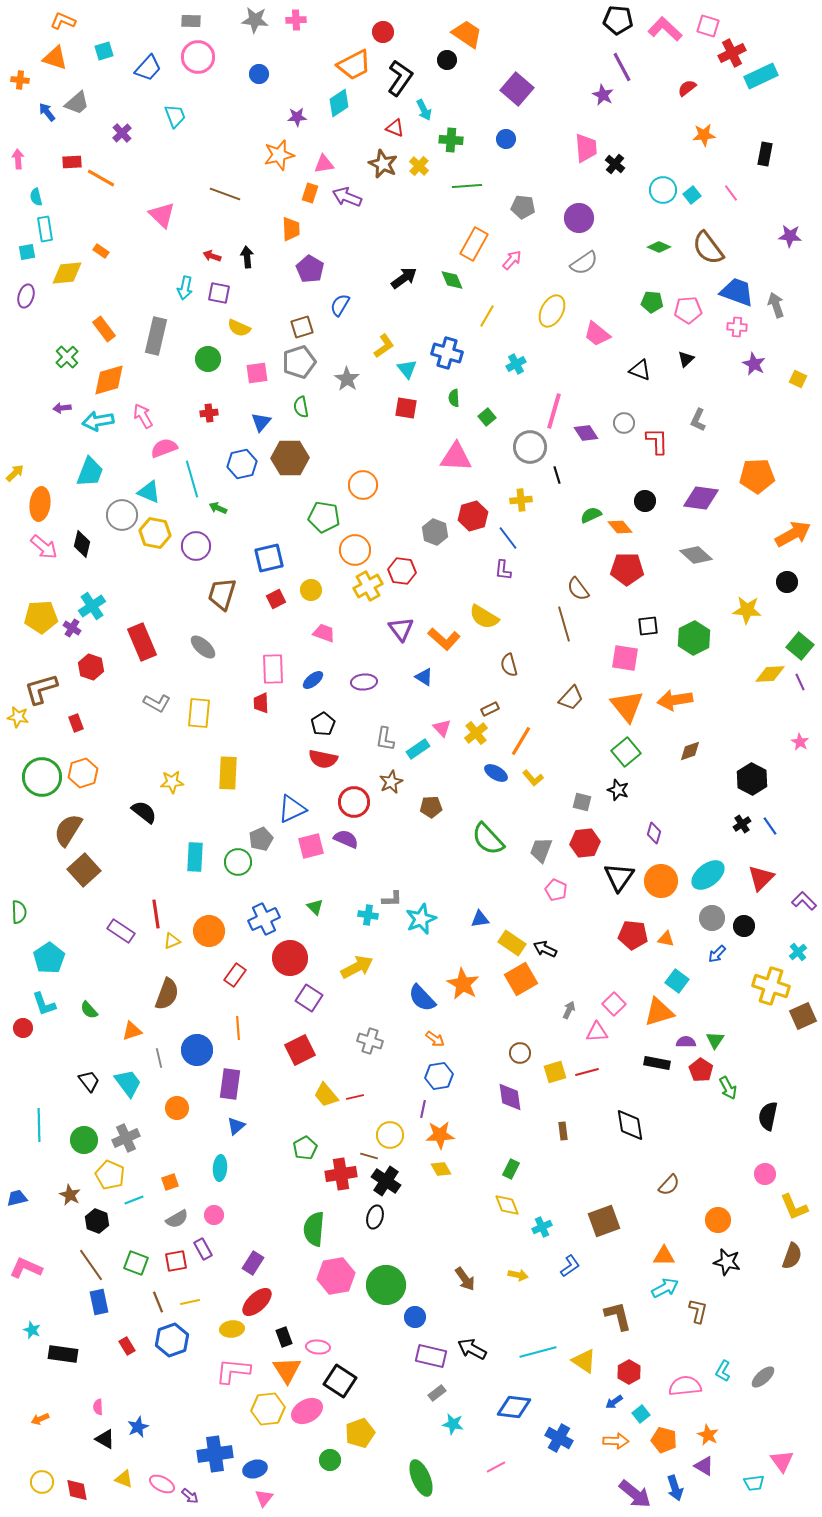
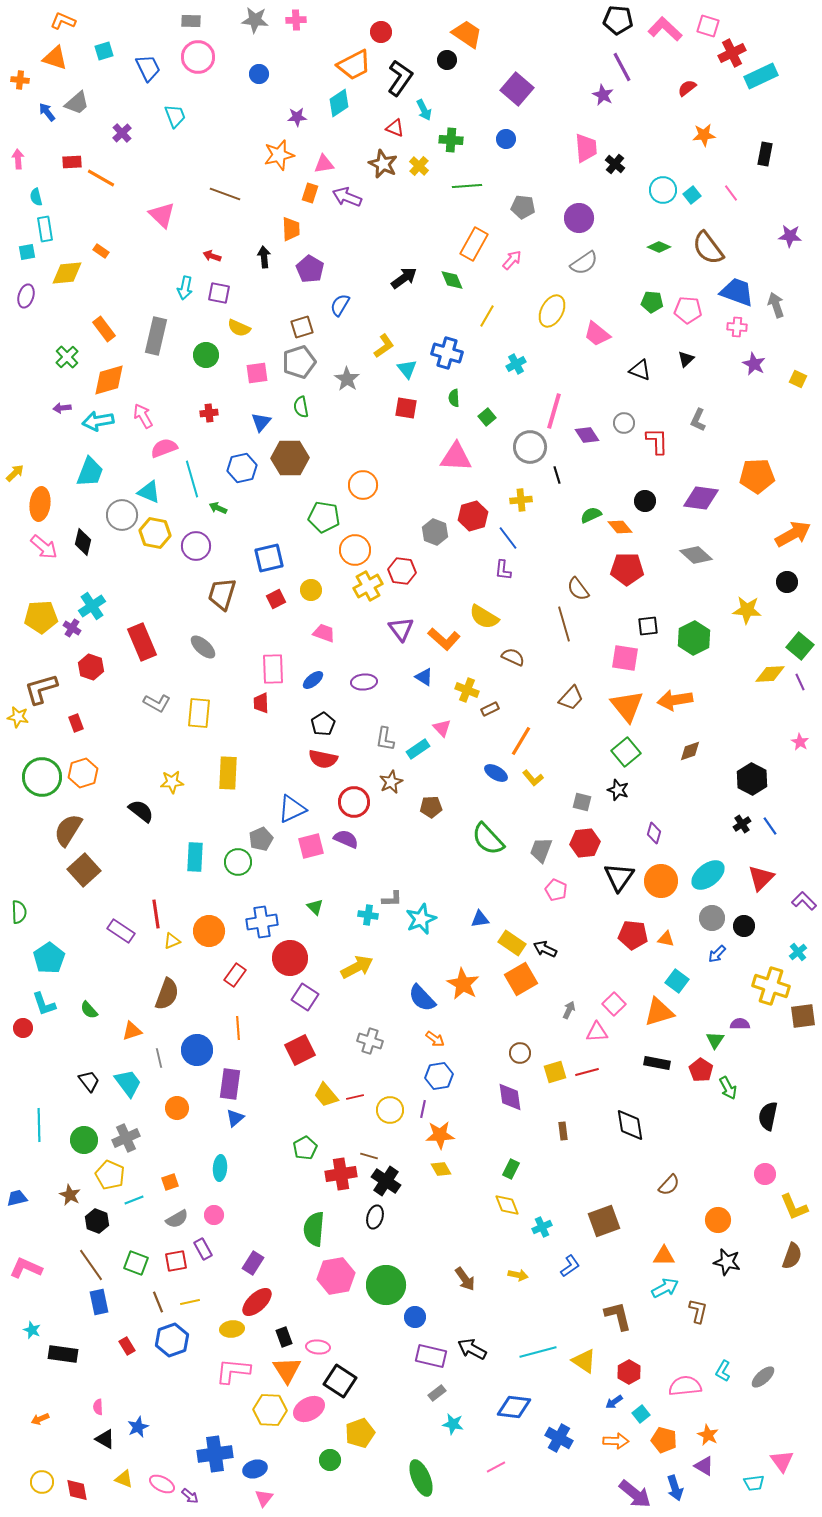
red circle at (383, 32): moved 2 px left
blue trapezoid at (148, 68): rotated 68 degrees counterclockwise
black arrow at (247, 257): moved 17 px right
pink pentagon at (688, 310): rotated 8 degrees clockwise
green circle at (208, 359): moved 2 px left, 4 px up
purple diamond at (586, 433): moved 1 px right, 2 px down
blue hexagon at (242, 464): moved 4 px down
black diamond at (82, 544): moved 1 px right, 2 px up
brown semicircle at (509, 665): moved 4 px right, 8 px up; rotated 130 degrees clockwise
yellow cross at (476, 733): moved 9 px left, 43 px up; rotated 30 degrees counterclockwise
black semicircle at (144, 812): moved 3 px left, 1 px up
blue cross at (264, 919): moved 2 px left, 3 px down; rotated 16 degrees clockwise
purple square at (309, 998): moved 4 px left, 1 px up
brown square at (803, 1016): rotated 16 degrees clockwise
purple semicircle at (686, 1042): moved 54 px right, 18 px up
blue triangle at (236, 1126): moved 1 px left, 8 px up
yellow circle at (390, 1135): moved 25 px up
yellow hexagon at (268, 1409): moved 2 px right, 1 px down; rotated 8 degrees clockwise
pink ellipse at (307, 1411): moved 2 px right, 2 px up
